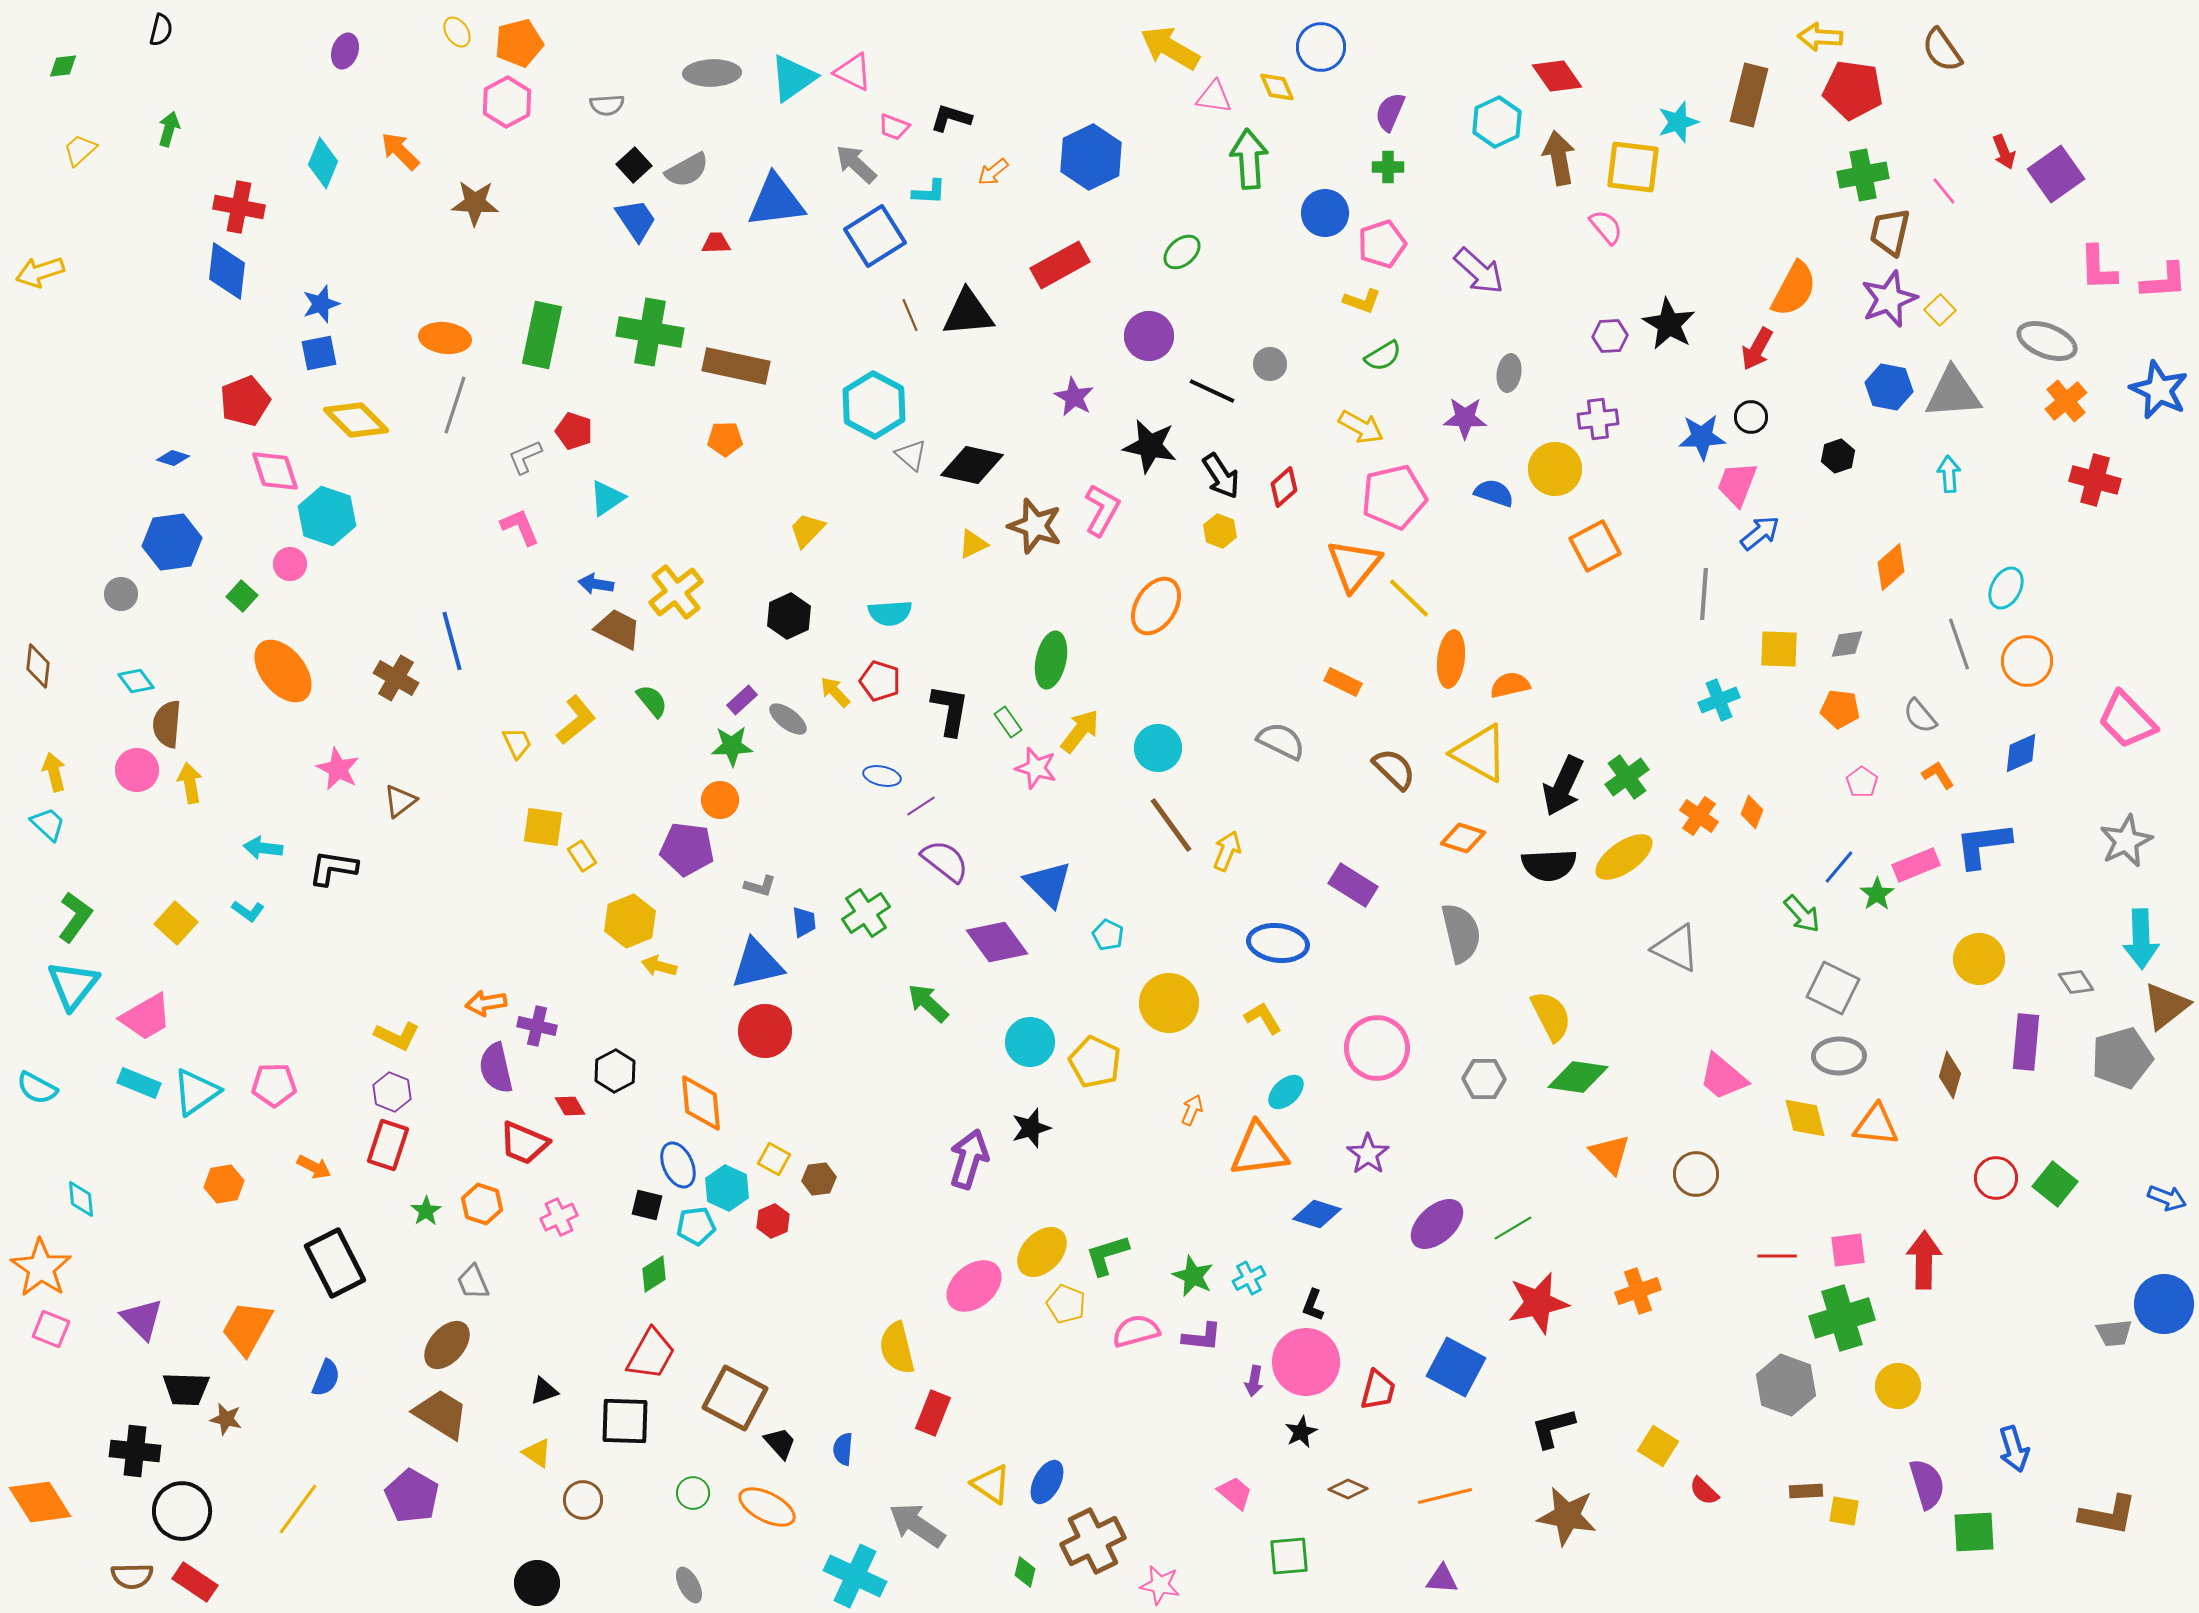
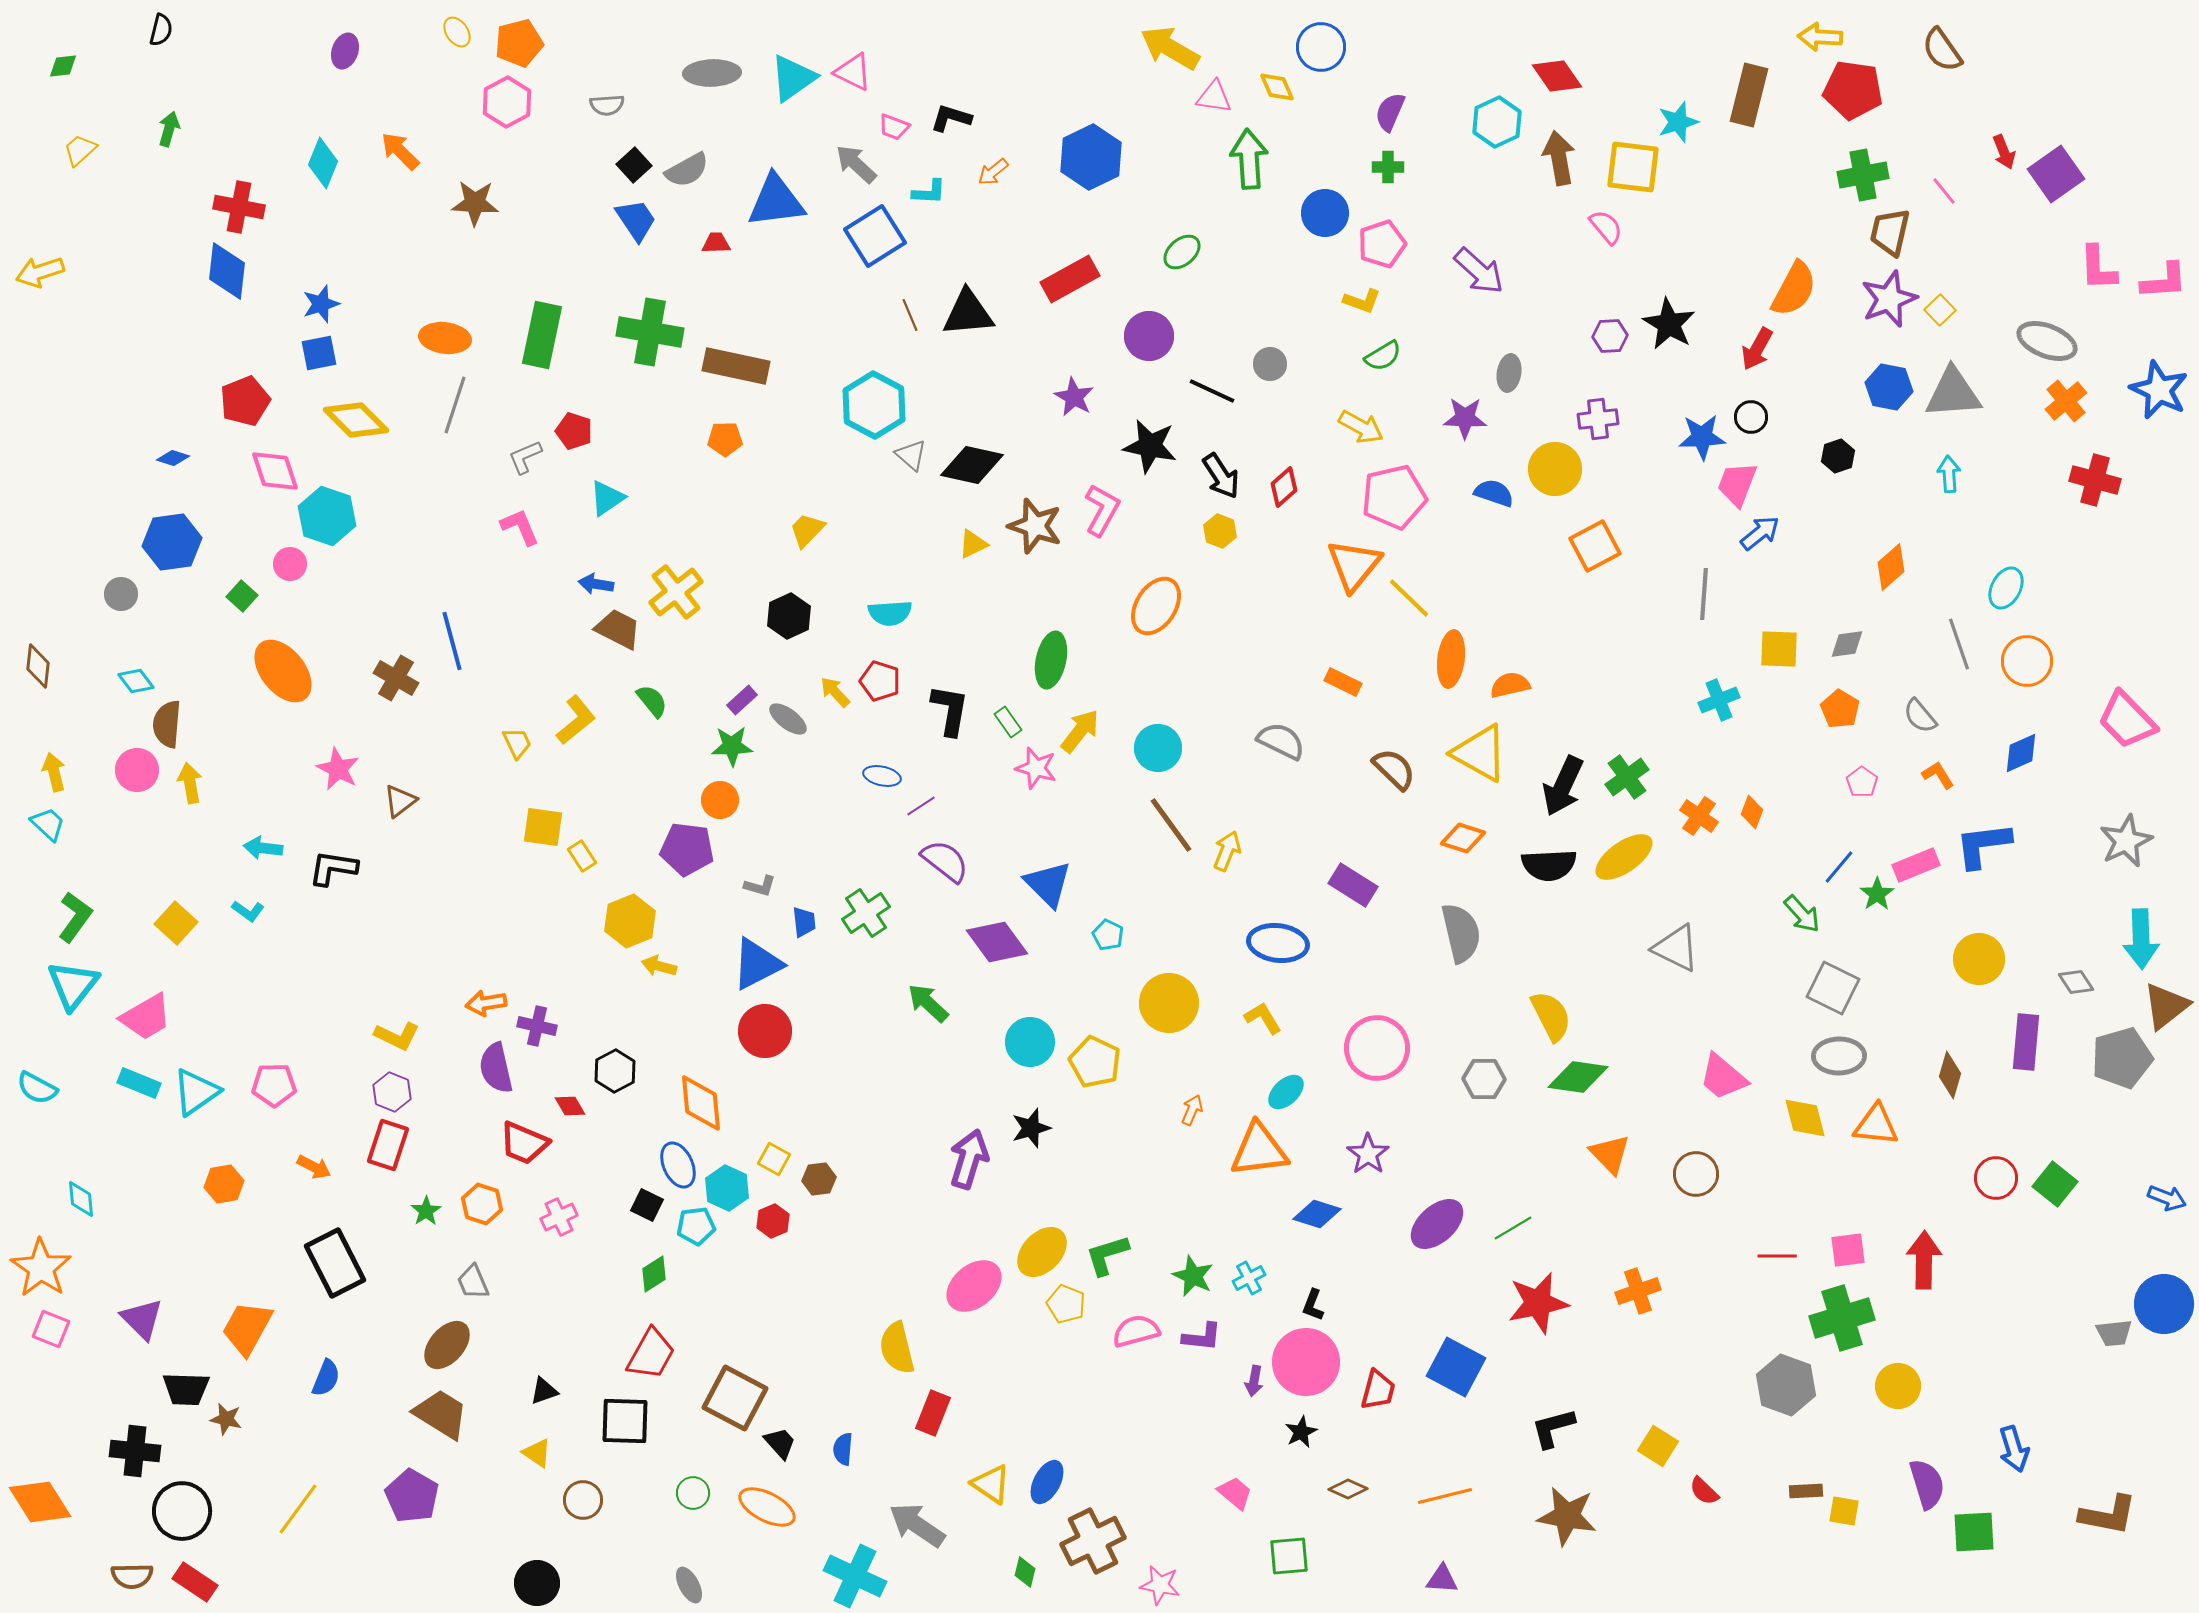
red rectangle at (1060, 265): moved 10 px right, 14 px down
orange pentagon at (1840, 709): rotated 24 degrees clockwise
blue triangle at (757, 964): rotated 14 degrees counterclockwise
black square at (647, 1205): rotated 12 degrees clockwise
